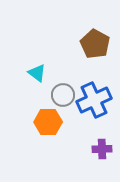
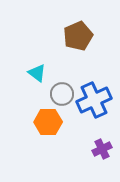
brown pentagon: moved 17 px left, 8 px up; rotated 20 degrees clockwise
gray circle: moved 1 px left, 1 px up
purple cross: rotated 24 degrees counterclockwise
